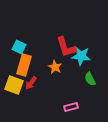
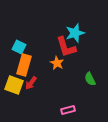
cyan star: moved 6 px left, 23 px up; rotated 24 degrees counterclockwise
orange star: moved 2 px right, 4 px up
pink rectangle: moved 3 px left, 3 px down
